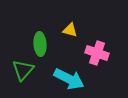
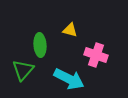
green ellipse: moved 1 px down
pink cross: moved 1 px left, 2 px down
